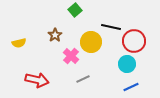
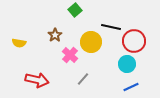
yellow semicircle: rotated 24 degrees clockwise
pink cross: moved 1 px left, 1 px up
gray line: rotated 24 degrees counterclockwise
